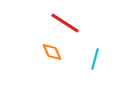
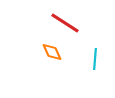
cyan line: rotated 10 degrees counterclockwise
